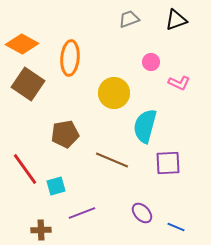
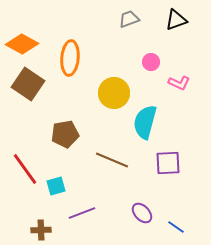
cyan semicircle: moved 4 px up
blue line: rotated 12 degrees clockwise
